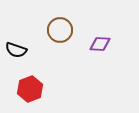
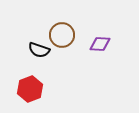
brown circle: moved 2 px right, 5 px down
black semicircle: moved 23 px right
